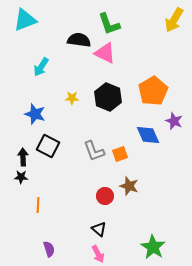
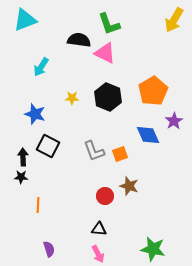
purple star: rotated 18 degrees clockwise
black triangle: rotated 35 degrees counterclockwise
green star: moved 2 px down; rotated 20 degrees counterclockwise
